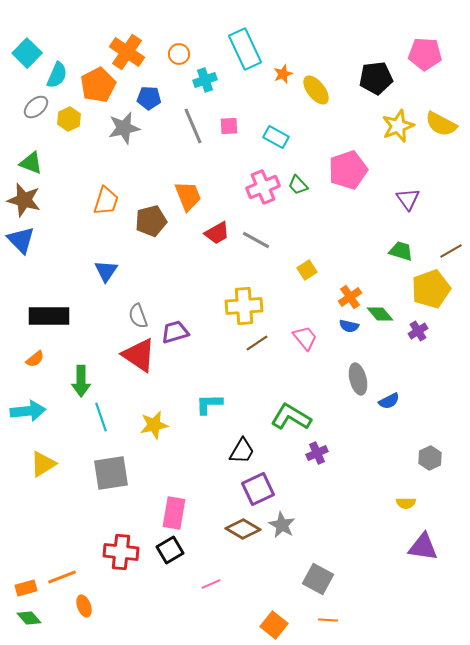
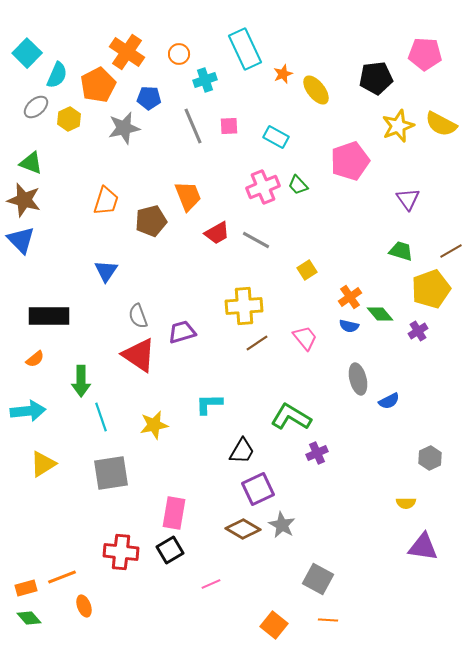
pink pentagon at (348, 170): moved 2 px right, 9 px up
purple trapezoid at (175, 332): moved 7 px right
